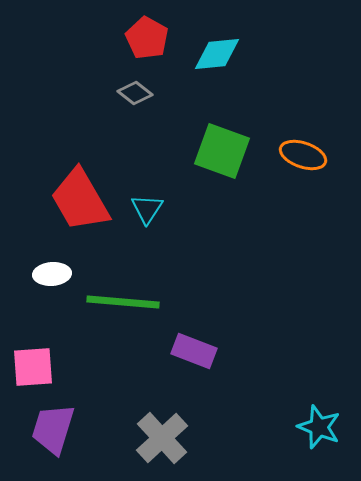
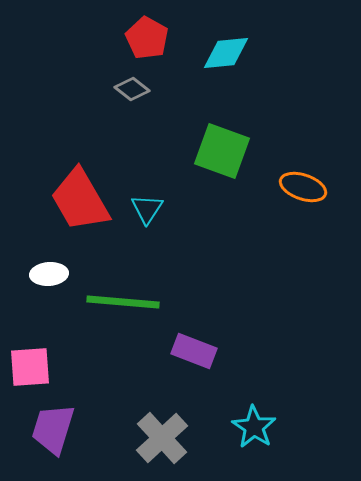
cyan diamond: moved 9 px right, 1 px up
gray diamond: moved 3 px left, 4 px up
orange ellipse: moved 32 px down
white ellipse: moved 3 px left
pink square: moved 3 px left
cyan star: moved 65 px left; rotated 12 degrees clockwise
